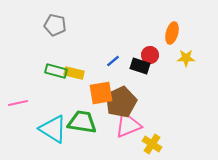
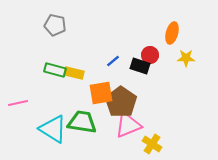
green rectangle: moved 1 px left, 1 px up
brown pentagon: rotated 12 degrees counterclockwise
